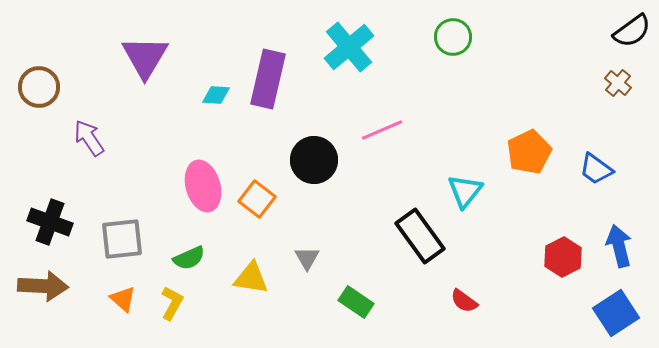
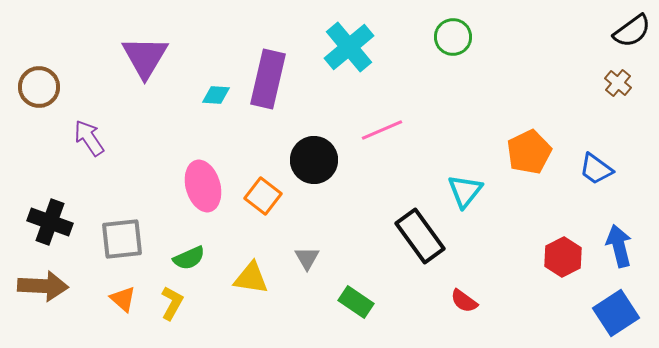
orange square: moved 6 px right, 3 px up
